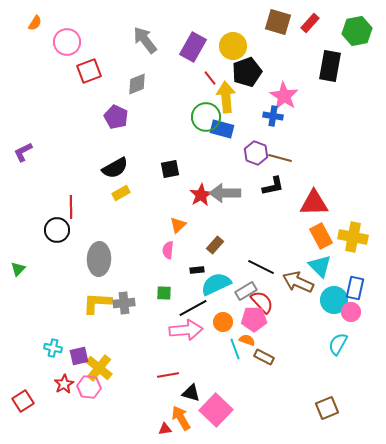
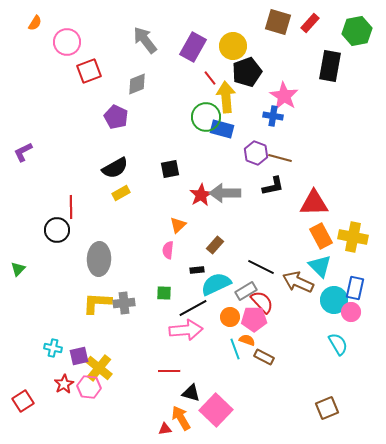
orange circle at (223, 322): moved 7 px right, 5 px up
cyan semicircle at (338, 344): rotated 120 degrees clockwise
red line at (168, 375): moved 1 px right, 4 px up; rotated 10 degrees clockwise
